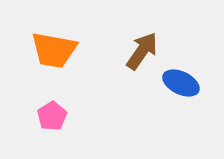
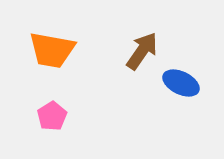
orange trapezoid: moved 2 px left
